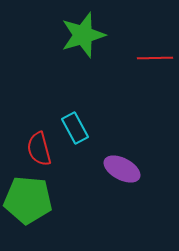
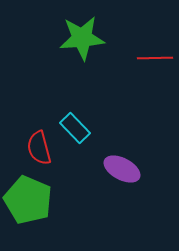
green star: moved 1 px left, 3 px down; rotated 12 degrees clockwise
cyan rectangle: rotated 16 degrees counterclockwise
red semicircle: moved 1 px up
green pentagon: rotated 18 degrees clockwise
